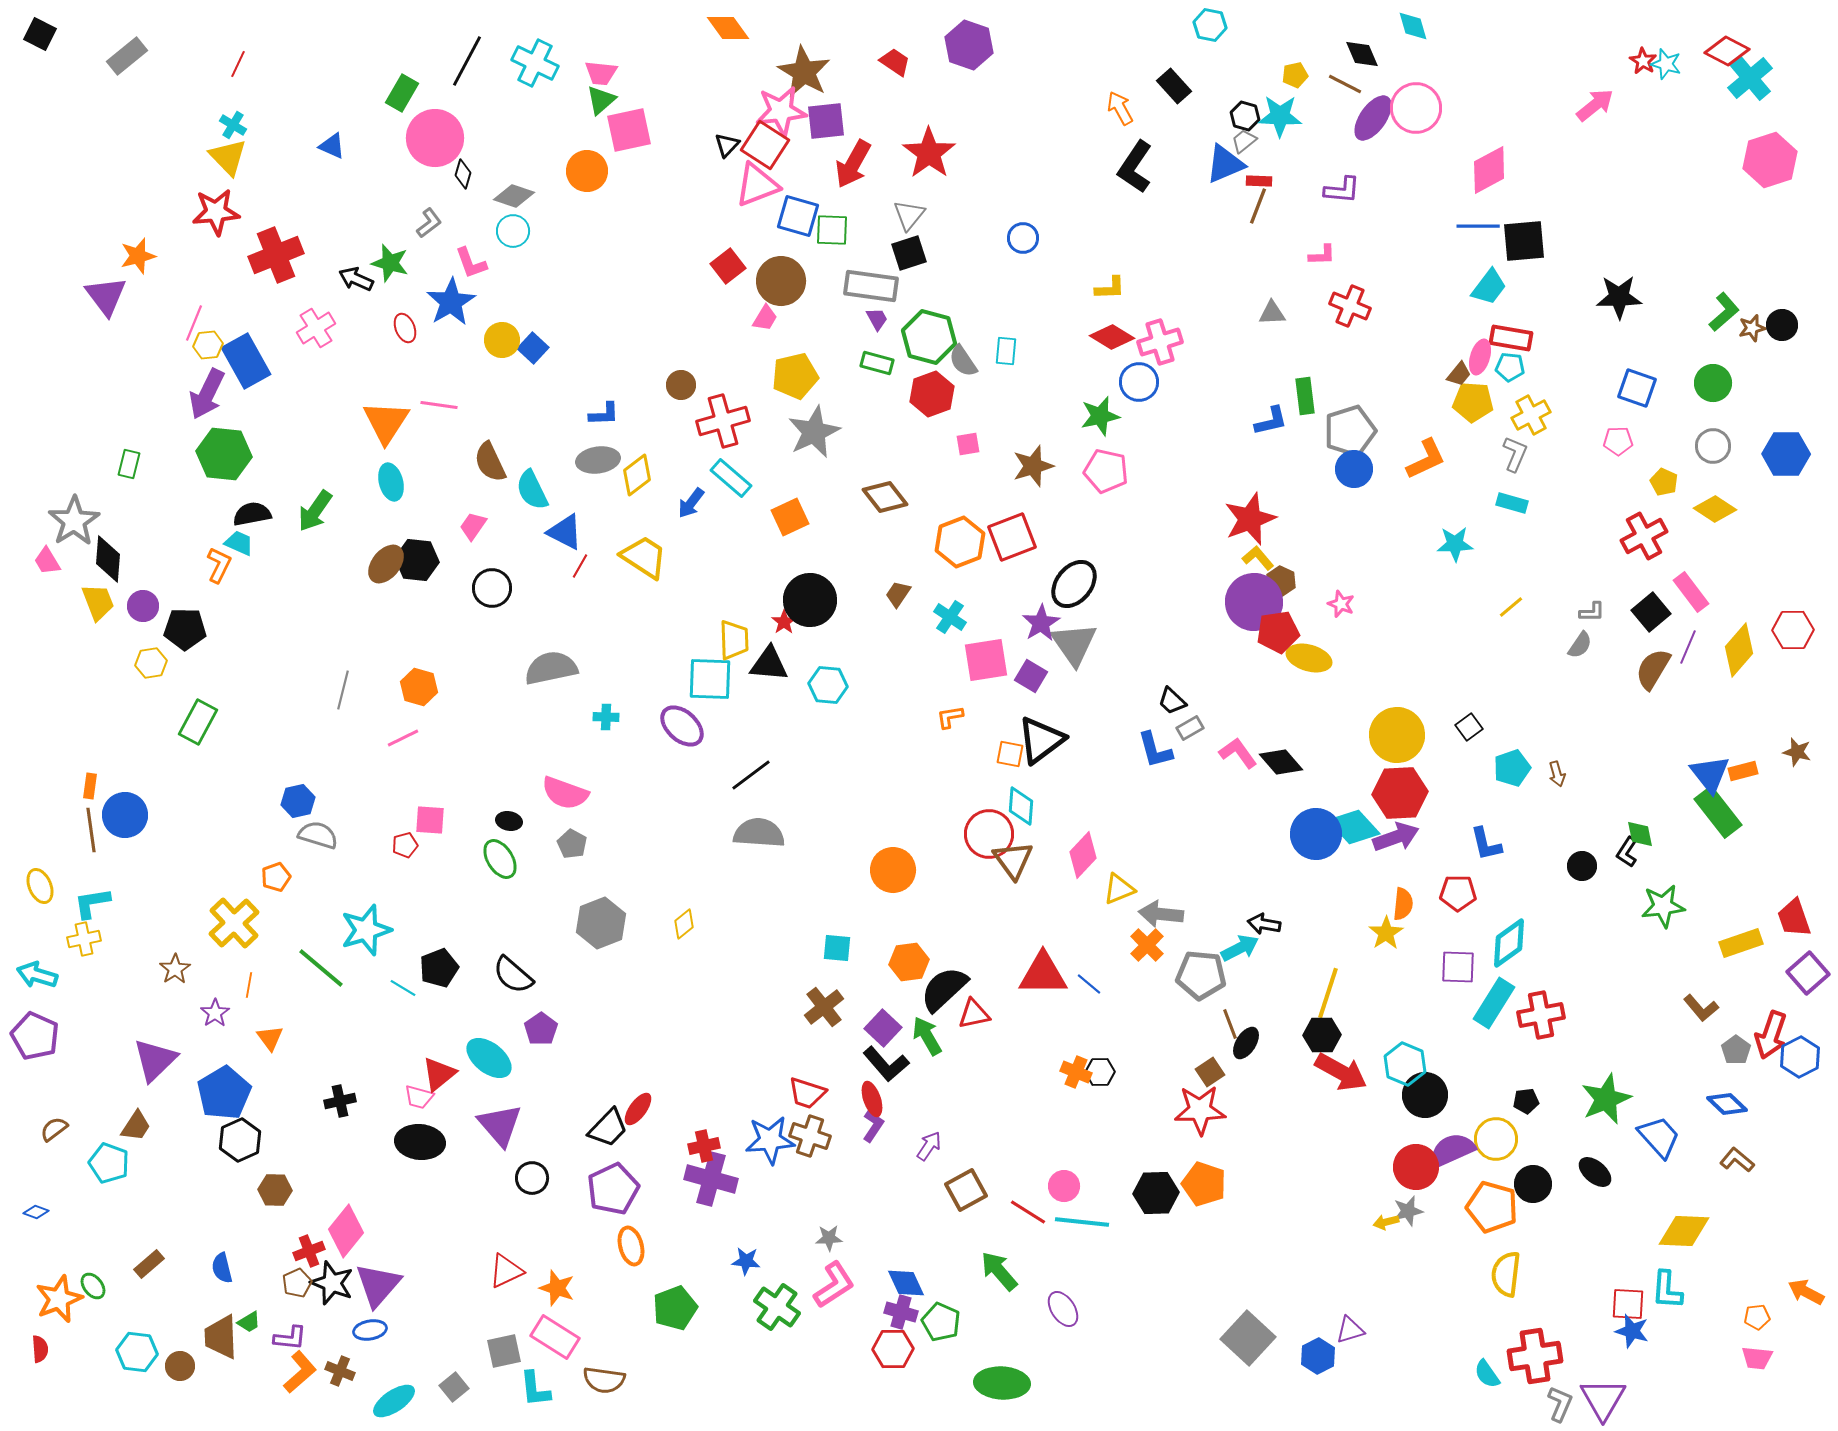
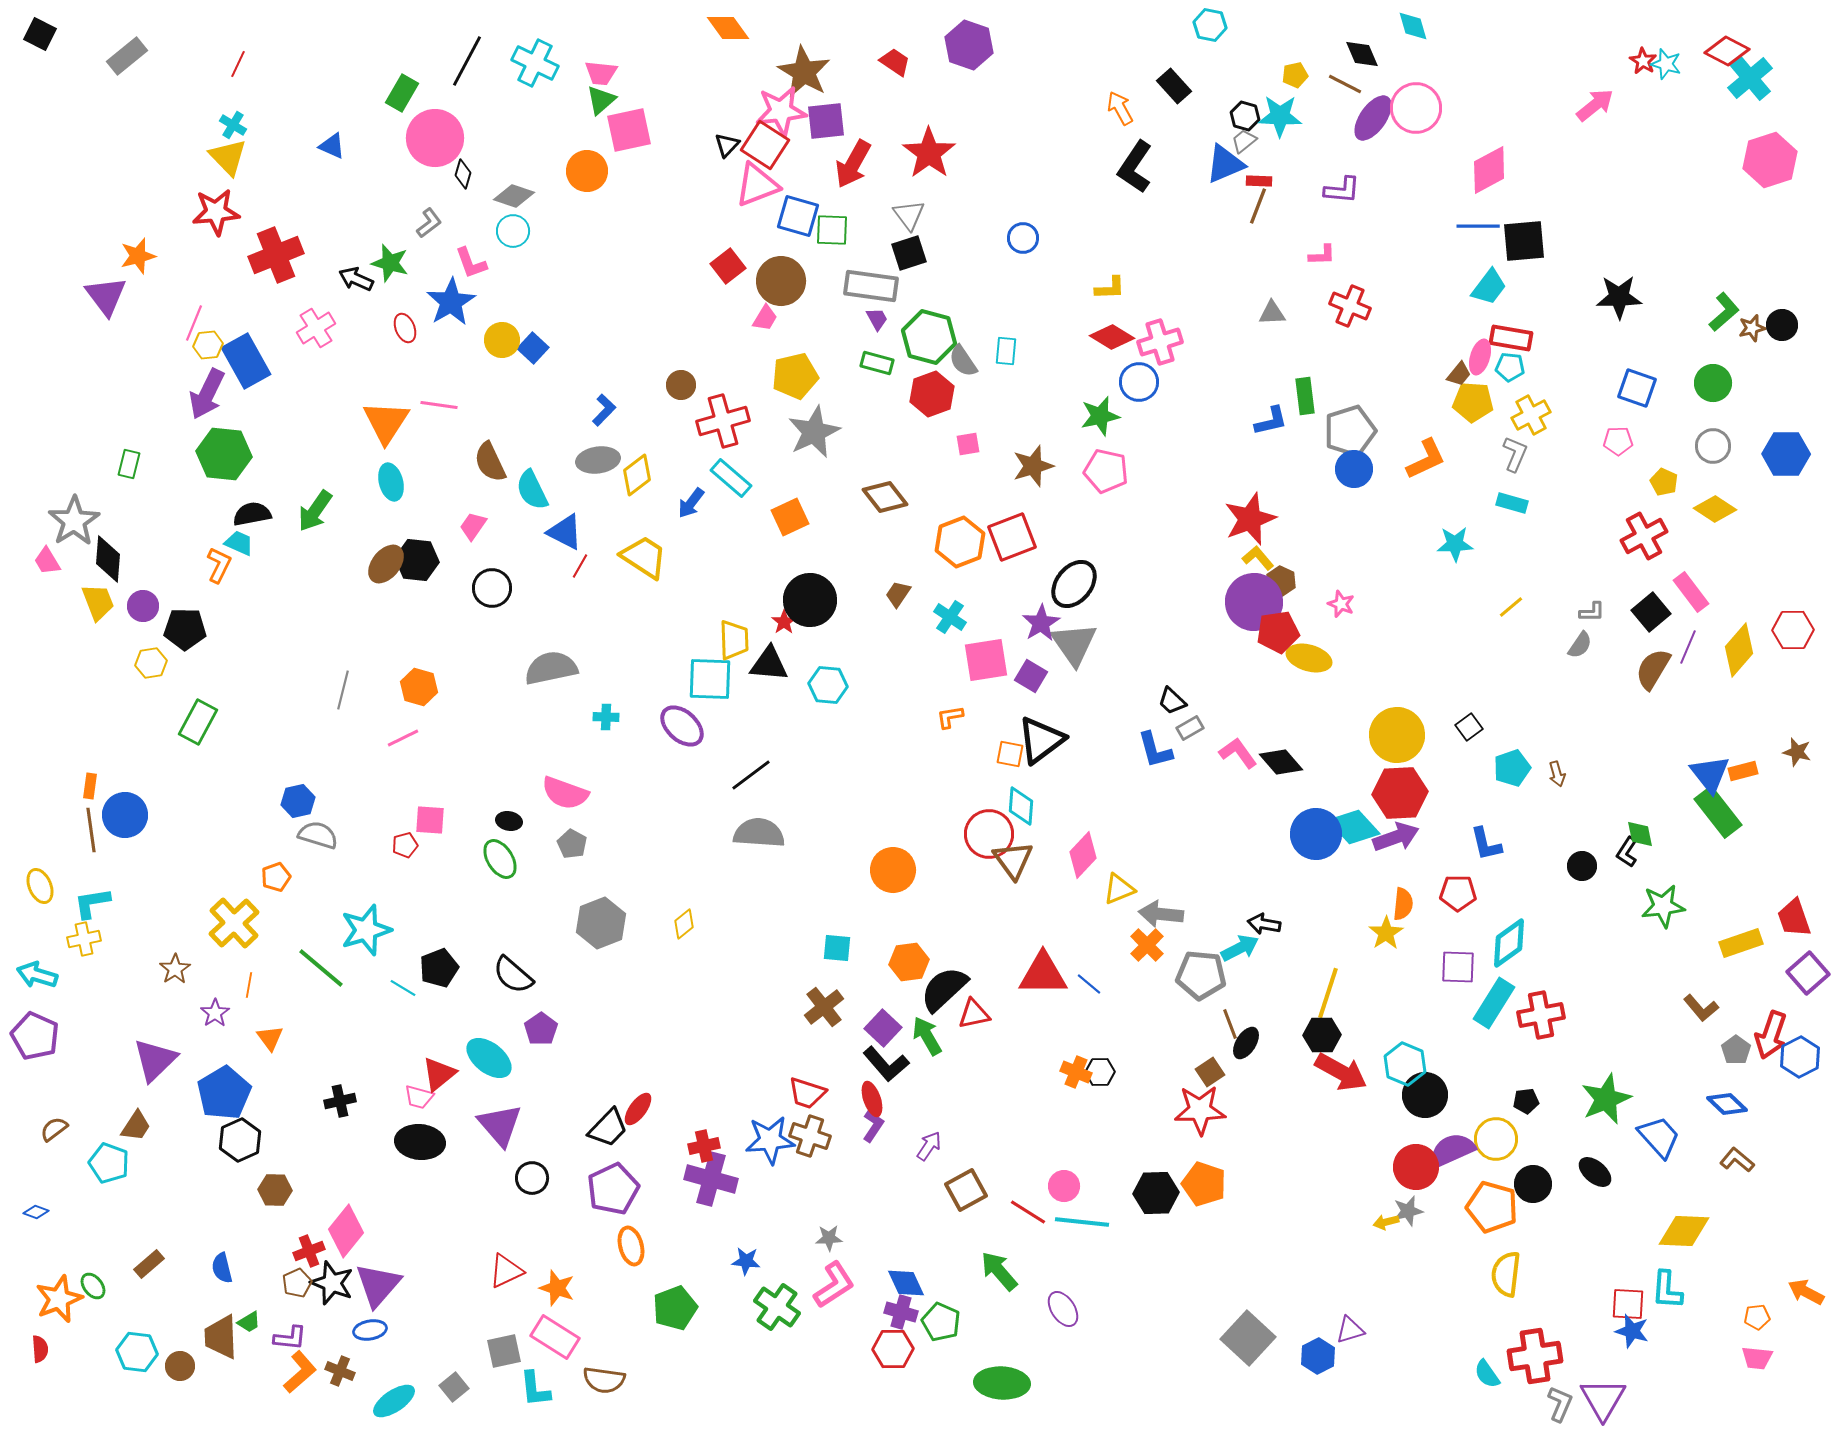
gray triangle at (909, 215): rotated 16 degrees counterclockwise
blue L-shape at (604, 414): moved 4 px up; rotated 44 degrees counterclockwise
